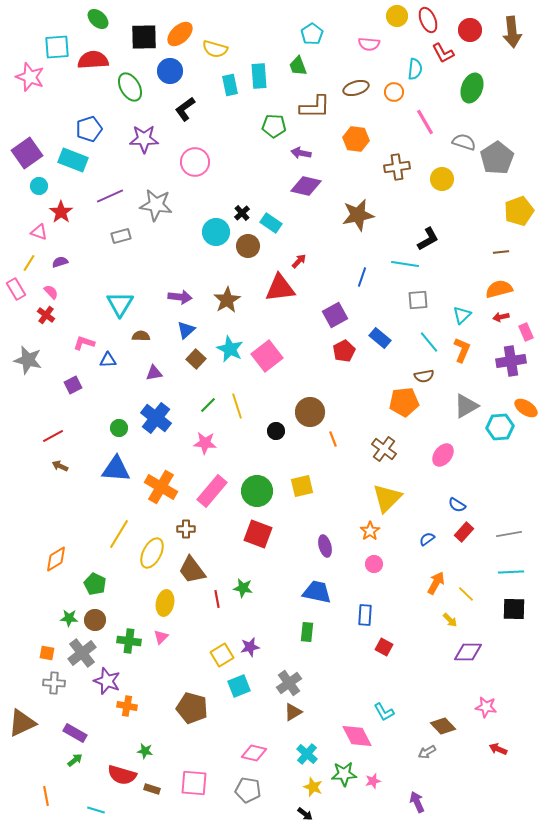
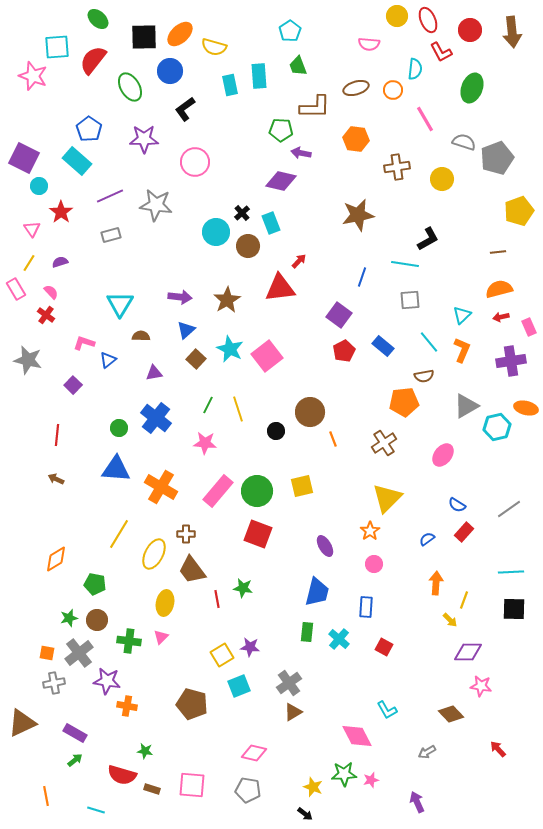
cyan pentagon at (312, 34): moved 22 px left, 3 px up
yellow semicircle at (215, 49): moved 1 px left, 2 px up
red L-shape at (443, 53): moved 2 px left, 1 px up
red semicircle at (93, 60): rotated 48 degrees counterclockwise
pink star at (30, 77): moved 3 px right, 1 px up
orange circle at (394, 92): moved 1 px left, 2 px up
pink line at (425, 122): moved 3 px up
green pentagon at (274, 126): moved 7 px right, 4 px down
blue pentagon at (89, 129): rotated 20 degrees counterclockwise
purple square at (27, 153): moved 3 px left, 5 px down; rotated 28 degrees counterclockwise
gray pentagon at (497, 158): rotated 12 degrees clockwise
cyan rectangle at (73, 160): moved 4 px right, 1 px down; rotated 20 degrees clockwise
purple diamond at (306, 186): moved 25 px left, 5 px up
cyan rectangle at (271, 223): rotated 35 degrees clockwise
pink triangle at (39, 232): moved 7 px left, 3 px up; rotated 36 degrees clockwise
gray rectangle at (121, 236): moved 10 px left, 1 px up
brown line at (501, 252): moved 3 px left
gray square at (418, 300): moved 8 px left
purple square at (335, 315): moved 4 px right; rotated 25 degrees counterclockwise
pink rectangle at (526, 332): moved 3 px right, 5 px up
blue rectangle at (380, 338): moved 3 px right, 8 px down
blue triangle at (108, 360): rotated 36 degrees counterclockwise
purple square at (73, 385): rotated 18 degrees counterclockwise
green line at (208, 405): rotated 18 degrees counterclockwise
yellow line at (237, 406): moved 1 px right, 3 px down
orange ellipse at (526, 408): rotated 20 degrees counterclockwise
cyan hexagon at (500, 427): moved 3 px left; rotated 8 degrees counterclockwise
red line at (53, 436): moved 4 px right, 1 px up; rotated 55 degrees counterclockwise
brown cross at (384, 449): moved 6 px up; rotated 20 degrees clockwise
brown arrow at (60, 466): moved 4 px left, 13 px down
pink rectangle at (212, 491): moved 6 px right
brown cross at (186, 529): moved 5 px down
gray line at (509, 534): moved 25 px up; rotated 25 degrees counterclockwise
purple ellipse at (325, 546): rotated 15 degrees counterclockwise
yellow ellipse at (152, 553): moved 2 px right, 1 px down
orange arrow at (436, 583): rotated 25 degrees counterclockwise
green pentagon at (95, 584): rotated 15 degrees counterclockwise
blue trapezoid at (317, 592): rotated 92 degrees clockwise
yellow line at (466, 594): moved 2 px left, 6 px down; rotated 66 degrees clockwise
blue rectangle at (365, 615): moved 1 px right, 8 px up
green star at (69, 618): rotated 18 degrees counterclockwise
brown circle at (95, 620): moved 2 px right
purple star at (250, 647): rotated 18 degrees clockwise
gray cross at (82, 653): moved 3 px left
purple star at (107, 681): rotated 12 degrees counterclockwise
gray cross at (54, 683): rotated 15 degrees counterclockwise
pink star at (486, 707): moved 5 px left, 21 px up
brown pentagon at (192, 708): moved 4 px up
cyan L-shape at (384, 712): moved 3 px right, 2 px up
brown diamond at (443, 726): moved 8 px right, 12 px up
red arrow at (498, 749): rotated 24 degrees clockwise
cyan cross at (307, 754): moved 32 px right, 115 px up
pink star at (373, 781): moved 2 px left, 1 px up
pink square at (194, 783): moved 2 px left, 2 px down
